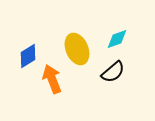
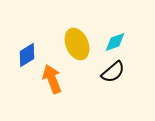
cyan diamond: moved 2 px left, 3 px down
yellow ellipse: moved 5 px up
blue diamond: moved 1 px left, 1 px up
